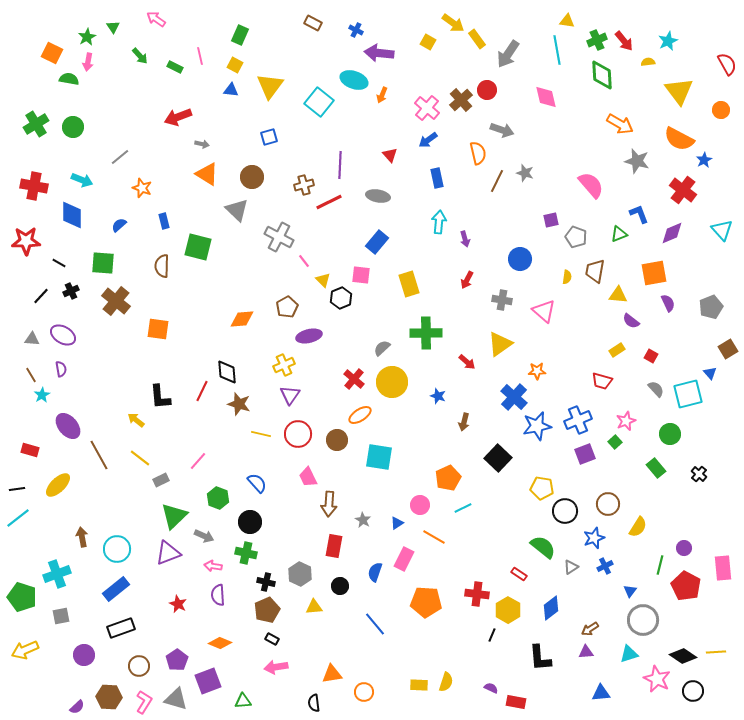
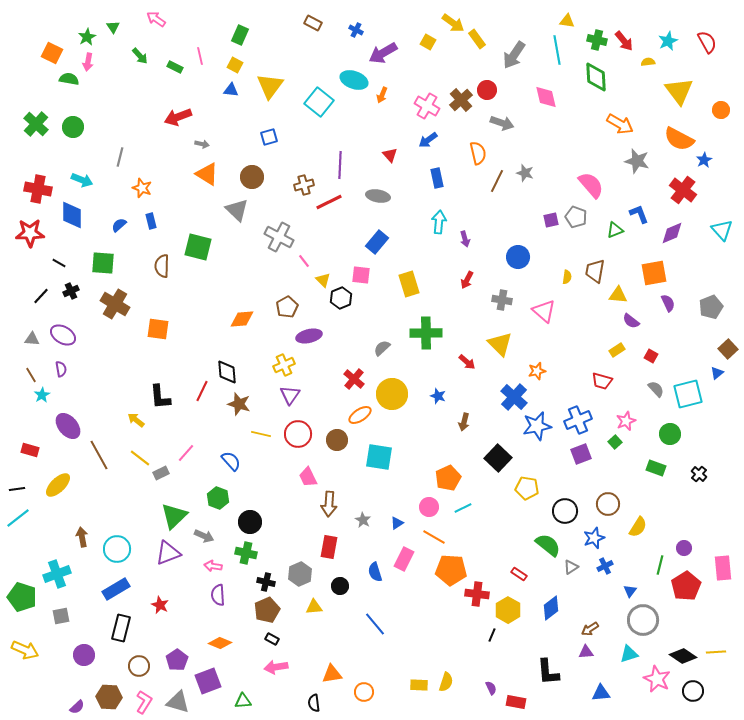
green cross at (597, 40): rotated 36 degrees clockwise
purple arrow at (379, 53): moved 4 px right; rotated 36 degrees counterclockwise
gray arrow at (508, 54): moved 6 px right, 1 px down
red semicircle at (727, 64): moved 20 px left, 22 px up
green diamond at (602, 75): moved 6 px left, 2 px down
pink cross at (427, 108): moved 2 px up; rotated 10 degrees counterclockwise
green cross at (36, 124): rotated 15 degrees counterclockwise
gray arrow at (502, 130): moved 7 px up
gray line at (120, 157): rotated 36 degrees counterclockwise
red cross at (34, 186): moved 4 px right, 3 px down
blue rectangle at (164, 221): moved 13 px left
green triangle at (619, 234): moved 4 px left, 4 px up
gray pentagon at (576, 237): moved 20 px up
red star at (26, 241): moved 4 px right, 8 px up
blue circle at (520, 259): moved 2 px left, 2 px up
brown cross at (116, 301): moved 1 px left, 3 px down; rotated 8 degrees counterclockwise
yellow triangle at (500, 344): rotated 40 degrees counterclockwise
brown square at (728, 349): rotated 12 degrees counterclockwise
orange star at (537, 371): rotated 12 degrees counterclockwise
blue triangle at (710, 373): moved 7 px right; rotated 32 degrees clockwise
yellow circle at (392, 382): moved 12 px down
purple square at (585, 454): moved 4 px left
pink line at (198, 461): moved 12 px left, 8 px up
green rectangle at (656, 468): rotated 30 degrees counterclockwise
gray rectangle at (161, 480): moved 7 px up
blue semicircle at (257, 483): moved 26 px left, 22 px up
yellow pentagon at (542, 488): moved 15 px left
pink circle at (420, 505): moved 9 px right, 2 px down
red rectangle at (334, 546): moved 5 px left, 1 px down
green semicircle at (543, 547): moved 5 px right, 2 px up
blue semicircle at (375, 572): rotated 36 degrees counterclockwise
gray hexagon at (300, 574): rotated 10 degrees clockwise
red pentagon at (686, 586): rotated 12 degrees clockwise
blue rectangle at (116, 589): rotated 8 degrees clockwise
orange pentagon at (426, 602): moved 25 px right, 32 px up
red star at (178, 604): moved 18 px left, 1 px down
black rectangle at (121, 628): rotated 56 degrees counterclockwise
yellow arrow at (25, 650): rotated 132 degrees counterclockwise
black L-shape at (540, 658): moved 8 px right, 14 px down
purple semicircle at (491, 688): rotated 40 degrees clockwise
gray triangle at (176, 699): moved 2 px right, 3 px down
